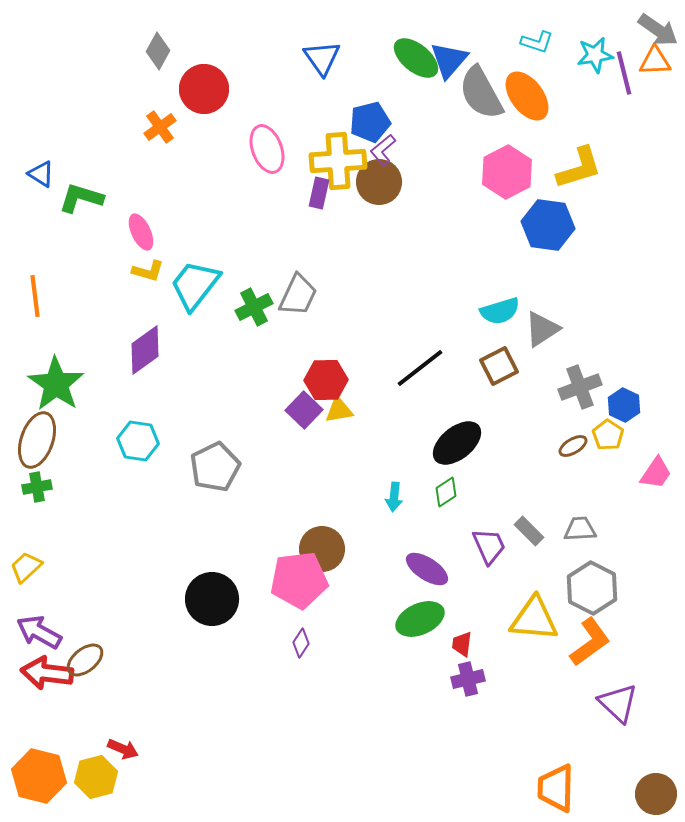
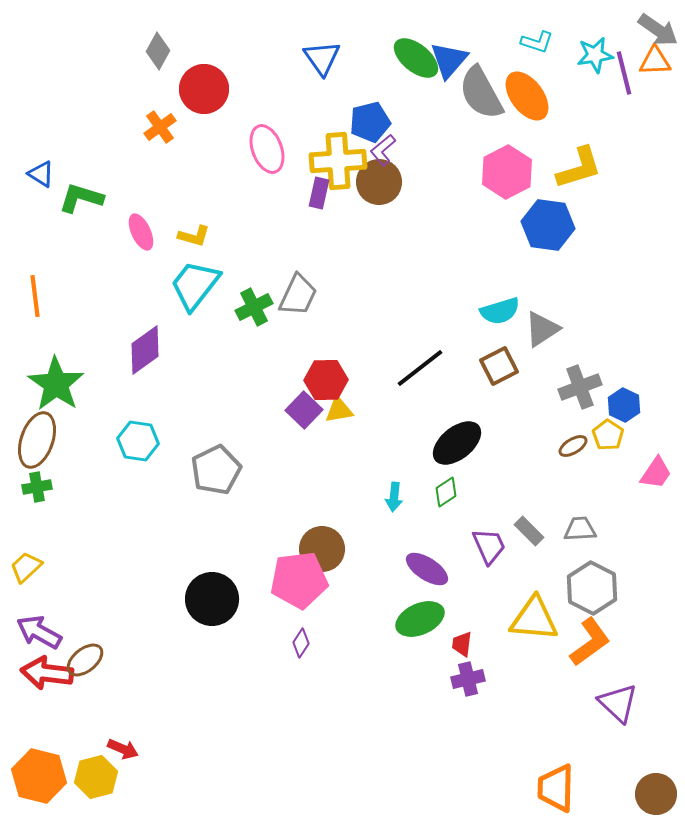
yellow L-shape at (148, 271): moved 46 px right, 35 px up
gray pentagon at (215, 467): moved 1 px right, 3 px down
